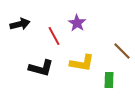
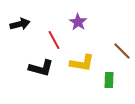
purple star: moved 1 px right, 1 px up
red line: moved 4 px down
